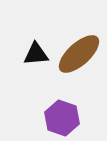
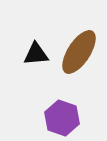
brown ellipse: moved 2 px up; rotated 15 degrees counterclockwise
